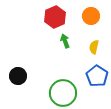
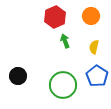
green circle: moved 8 px up
